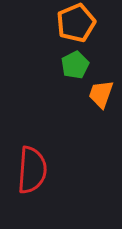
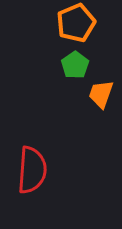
green pentagon: rotated 8 degrees counterclockwise
